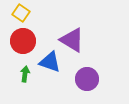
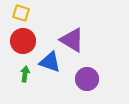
yellow square: rotated 18 degrees counterclockwise
